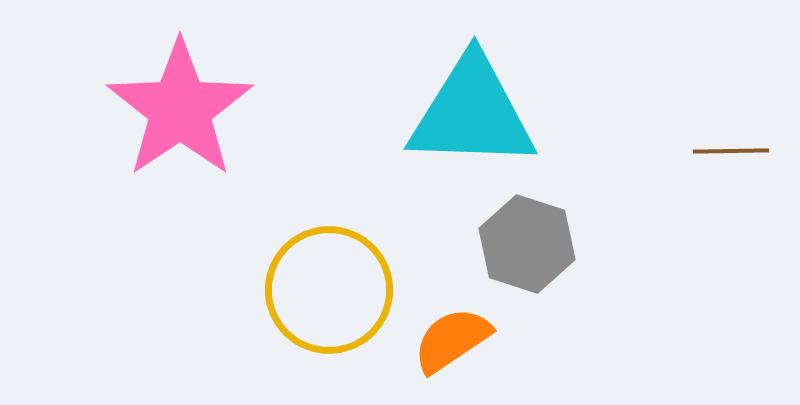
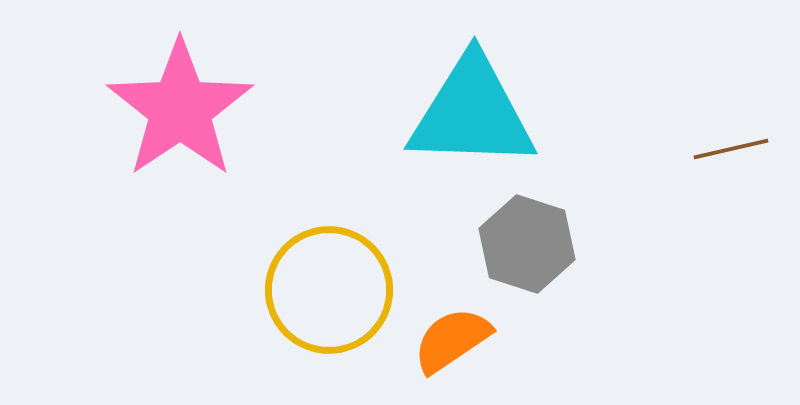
brown line: moved 2 px up; rotated 12 degrees counterclockwise
